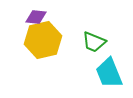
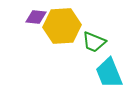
yellow hexagon: moved 19 px right, 14 px up; rotated 9 degrees clockwise
